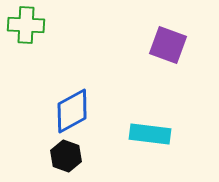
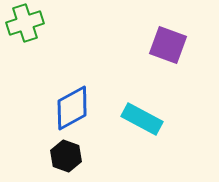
green cross: moved 1 px left, 2 px up; rotated 21 degrees counterclockwise
blue diamond: moved 3 px up
cyan rectangle: moved 8 px left, 15 px up; rotated 21 degrees clockwise
